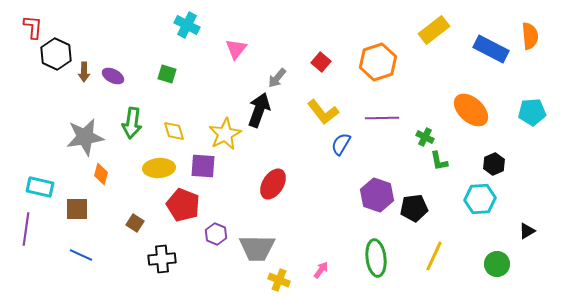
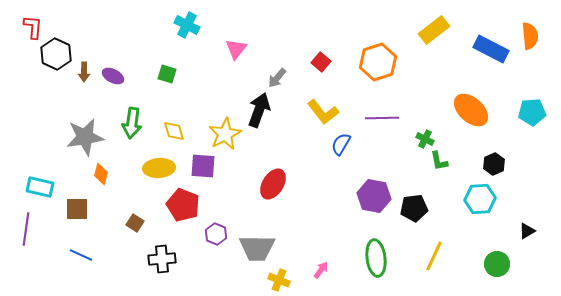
green cross at (425, 137): moved 2 px down
purple hexagon at (377, 195): moved 3 px left, 1 px down; rotated 8 degrees counterclockwise
